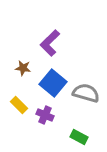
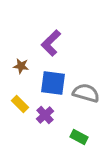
purple L-shape: moved 1 px right
brown star: moved 2 px left, 2 px up
blue square: rotated 32 degrees counterclockwise
yellow rectangle: moved 1 px right, 1 px up
purple cross: rotated 24 degrees clockwise
